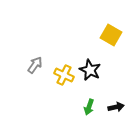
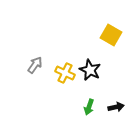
yellow cross: moved 1 px right, 2 px up
